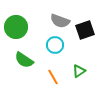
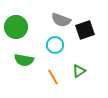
gray semicircle: moved 1 px right, 1 px up
green semicircle: rotated 24 degrees counterclockwise
